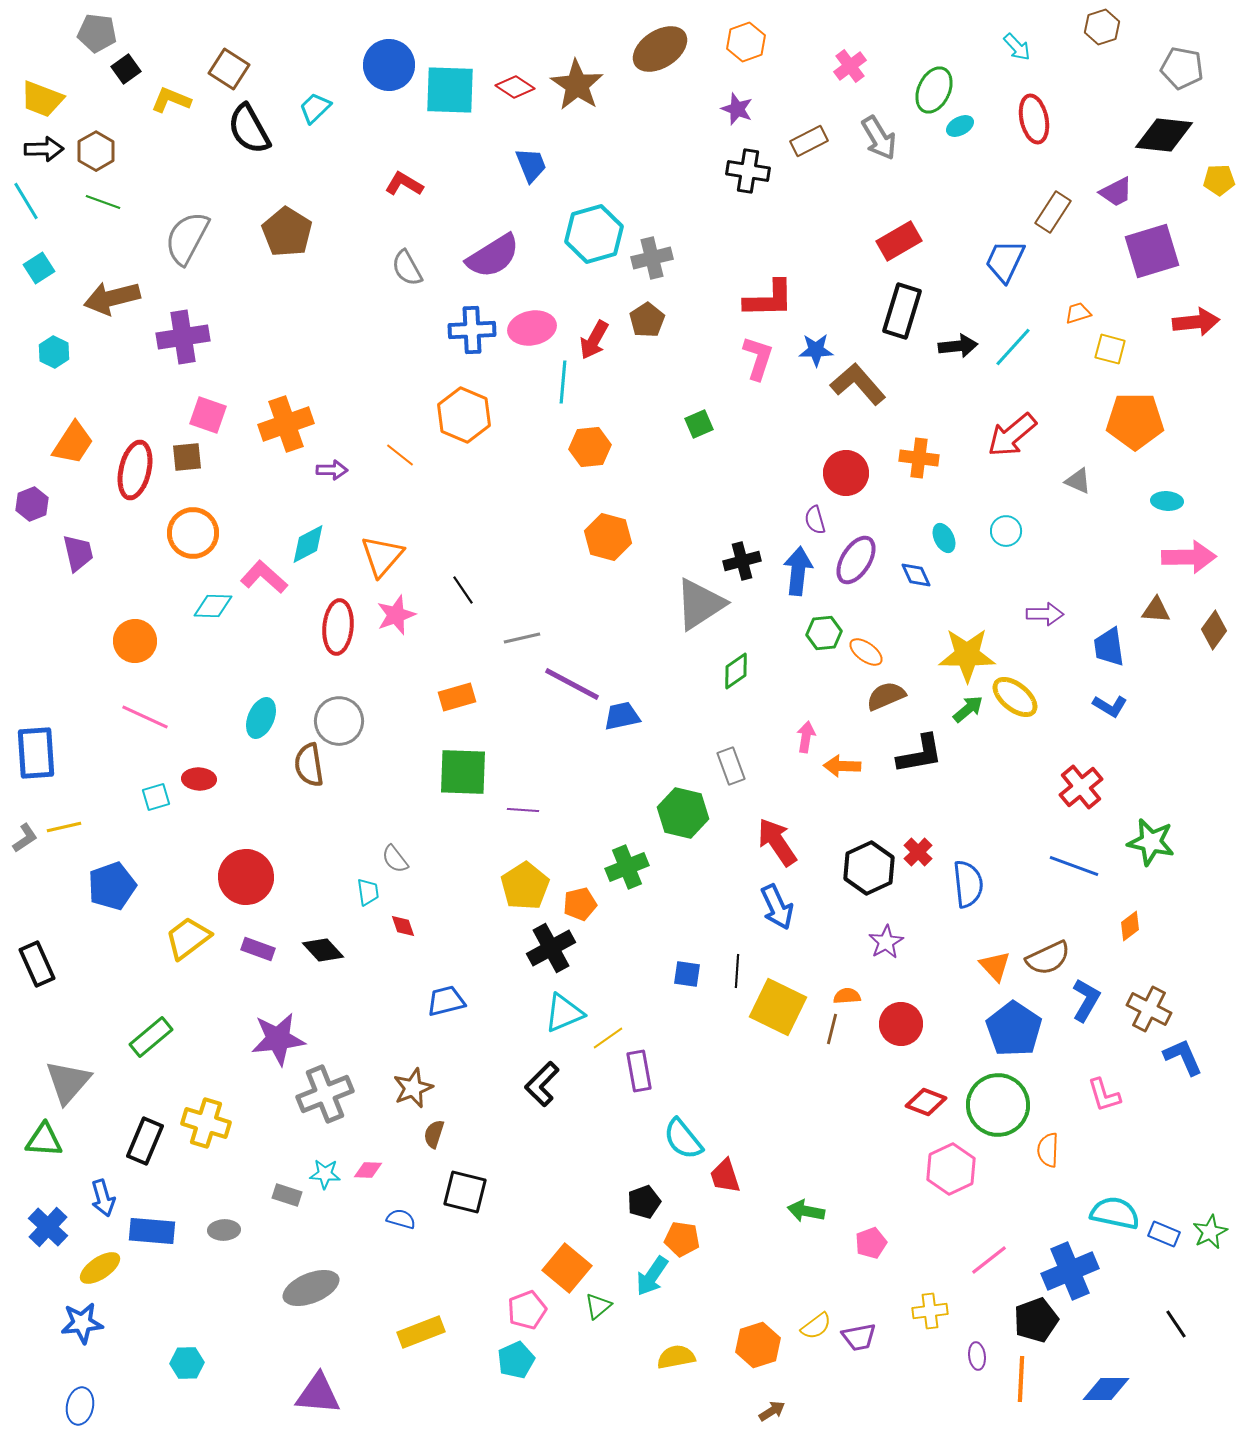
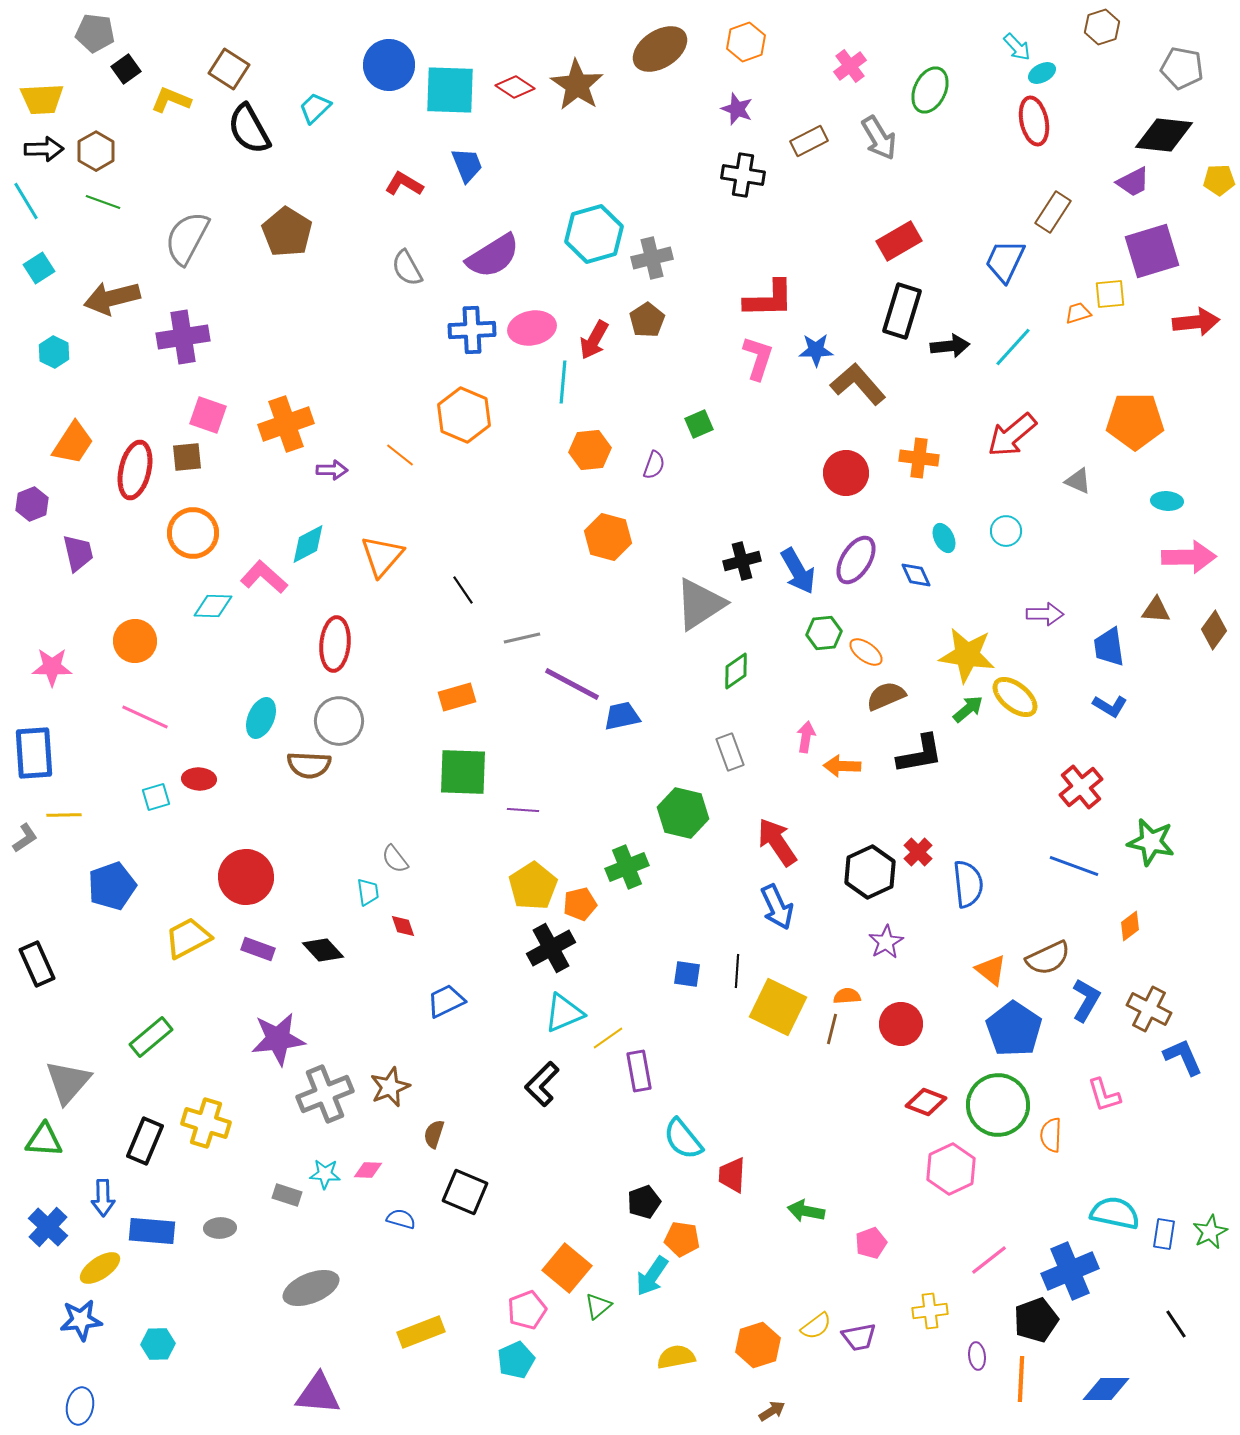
gray pentagon at (97, 33): moved 2 px left
green ellipse at (934, 90): moved 4 px left
yellow trapezoid at (42, 99): rotated 24 degrees counterclockwise
red ellipse at (1034, 119): moved 2 px down
cyan ellipse at (960, 126): moved 82 px right, 53 px up
blue trapezoid at (531, 165): moved 64 px left
black cross at (748, 171): moved 5 px left, 4 px down
purple trapezoid at (1116, 192): moved 17 px right, 10 px up
black arrow at (958, 346): moved 8 px left
yellow square at (1110, 349): moved 55 px up; rotated 20 degrees counterclockwise
orange hexagon at (590, 447): moved 3 px down
purple semicircle at (815, 520): moved 161 px left, 55 px up; rotated 144 degrees counterclockwise
blue arrow at (798, 571): rotated 144 degrees clockwise
pink star at (396, 615): moved 344 px left, 52 px down; rotated 21 degrees clockwise
red ellipse at (338, 627): moved 3 px left, 17 px down
yellow star at (967, 655): rotated 8 degrees clockwise
blue rectangle at (36, 753): moved 2 px left
brown semicircle at (309, 765): rotated 78 degrees counterclockwise
gray rectangle at (731, 766): moved 1 px left, 14 px up
yellow line at (64, 827): moved 12 px up; rotated 12 degrees clockwise
black hexagon at (869, 868): moved 1 px right, 4 px down
yellow pentagon at (525, 886): moved 8 px right
yellow trapezoid at (188, 938): rotated 9 degrees clockwise
orange triangle at (995, 966): moved 4 px left, 4 px down; rotated 8 degrees counterclockwise
blue trapezoid at (446, 1001): rotated 12 degrees counterclockwise
brown star at (413, 1088): moved 23 px left, 1 px up
orange semicircle at (1048, 1150): moved 3 px right, 15 px up
red trapezoid at (725, 1176): moved 7 px right, 1 px up; rotated 21 degrees clockwise
black square at (465, 1192): rotated 9 degrees clockwise
blue arrow at (103, 1198): rotated 15 degrees clockwise
gray ellipse at (224, 1230): moved 4 px left, 2 px up
blue rectangle at (1164, 1234): rotated 76 degrees clockwise
blue star at (82, 1323): moved 1 px left, 3 px up
cyan hexagon at (187, 1363): moved 29 px left, 19 px up
